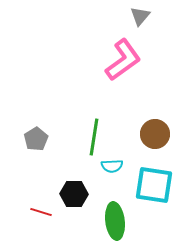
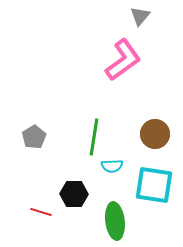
gray pentagon: moved 2 px left, 2 px up
